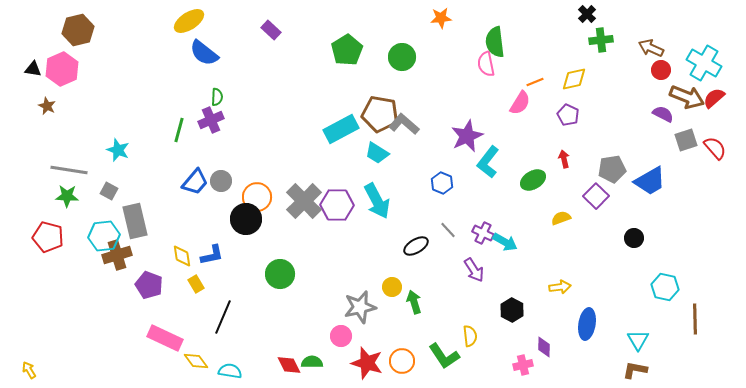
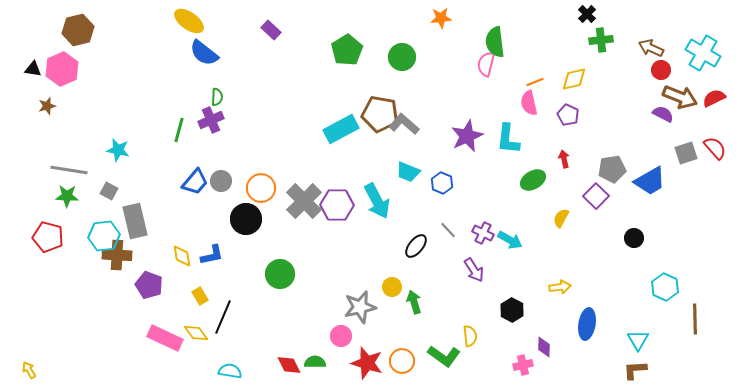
yellow ellipse at (189, 21): rotated 68 degrees clockwise
cyan cross at (704, 63): moved 1 px left, 10 px up
pink semicircle at (486, 64): rotated 25 degrees clockwise
brown arrow at (687, 97): moved 7 px left
red semicircle at (714, 98): rotated 15 degrees clockwise
pink semicircle at (520, 103): moved 9 px right; rotated 135 degrees clockwise
brown star at (47, 106): rotated 30 degrees clockwise
gray square at (686, 140): moved 13 px down
cyan star at (118, 150): rotated 10 degrees counterclockwise
cyan trapezoid at (377, 153): moved 31 px right, 19 px down; rotated 10 degrees counterclockwise
cyan L-shape at (488, 162): moved 20 px right, 23 px up; rotated 32 degrees counterclockwise
orange circle at (257, 197): moved 4 px right, 9 px up
yellow semicircle at (561, 218): rotated 42 degrees counterclockwise
cyan arrow at (505, 242): moved 5 px right, 2 px up
black ellipse at (416, 246): rotated 20 degrees counterclockwise
brown cross at (117, 255): rotated 20 degrees clockwise
yellow rectangle at (196, 284): moved 4 px right, 12 px down
cyan hexagon at (665, 287): rotated 12 degrees clockwise
green L-shape at (444, 356): rotated 20 degrees counterclockwise
yellow diamond at (196, 361): moved 28 px up
green semicircle at (312, 362): moved 3 px right
brown L-shape at (635, 370): rotated 15 degrees counterclockwise
